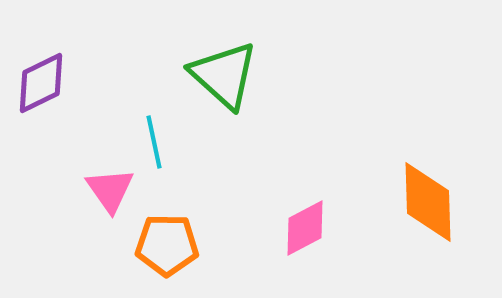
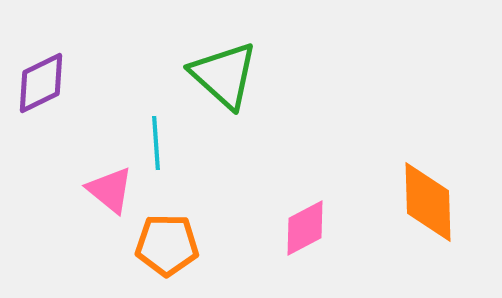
cyan line: moved 2 px right, 1 px down; rotated 8 degrees clockwise
pink triangle: rotated 16 degrees counterclockwise
